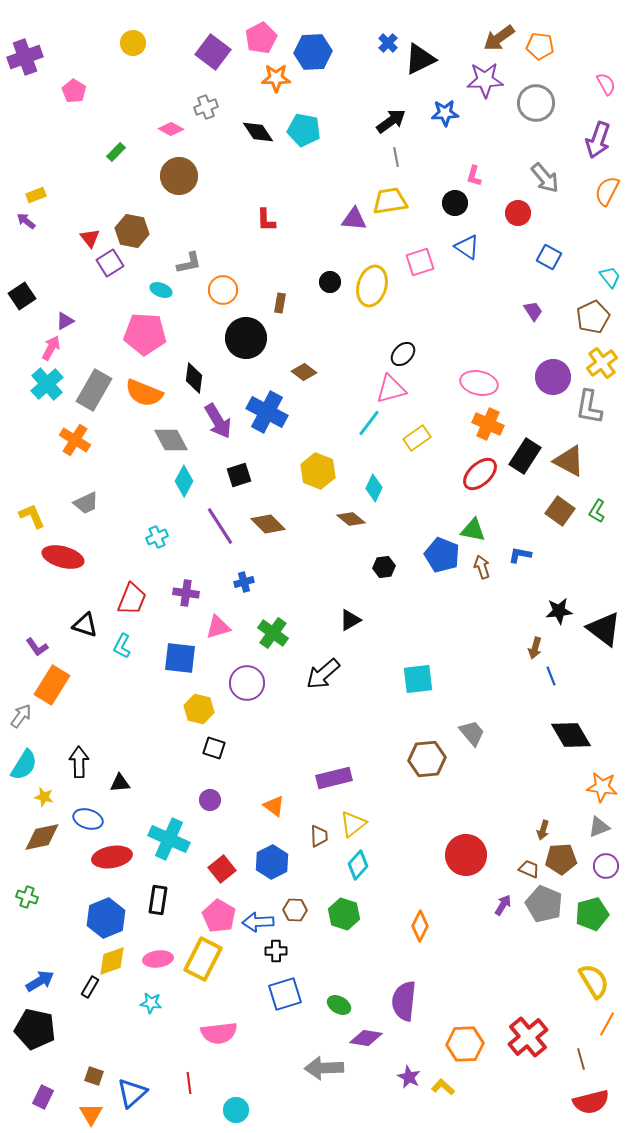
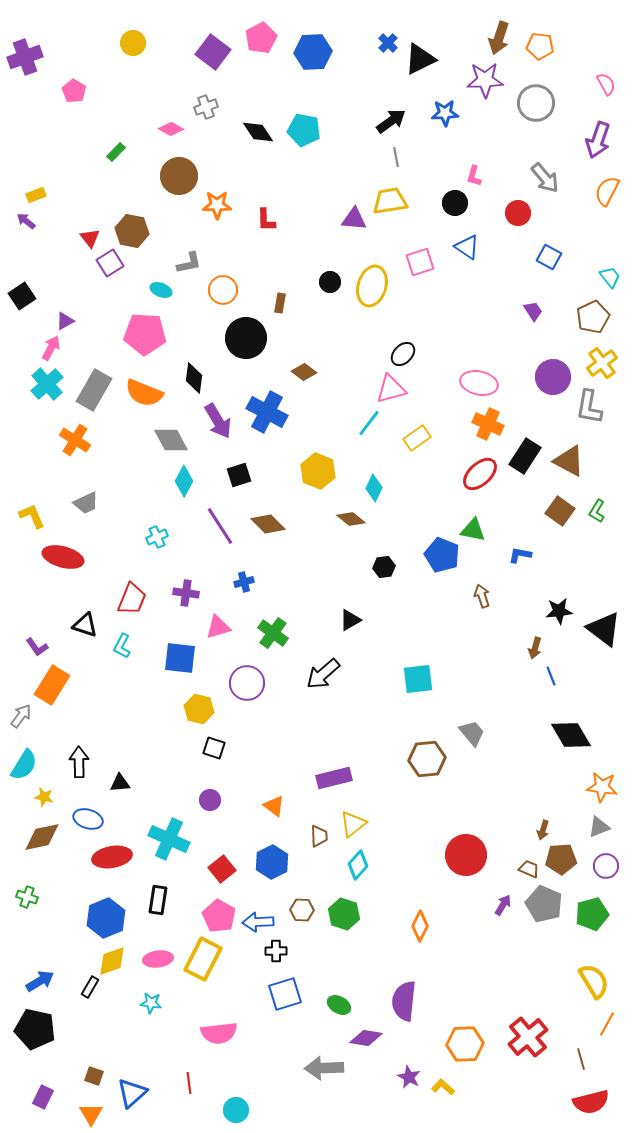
brown arrow at (499, 38): rotated 36 degrees counterclockwise
orange star at (276, 78): moved 59 px left, 127 px down
brown arrow at (482, 567): moved 29 px down
brown hexagon at (295, 910): moved 7 px right
